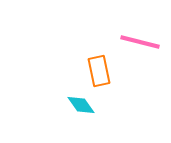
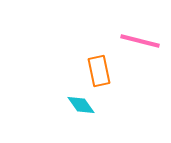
pink line: moved 1 px up
